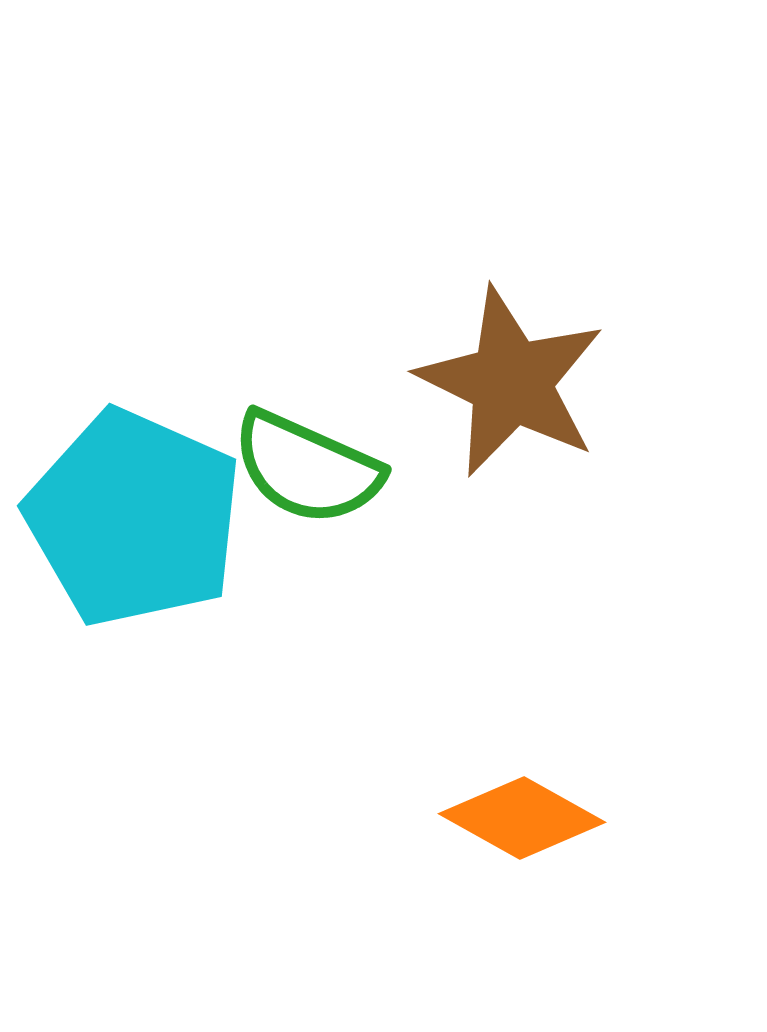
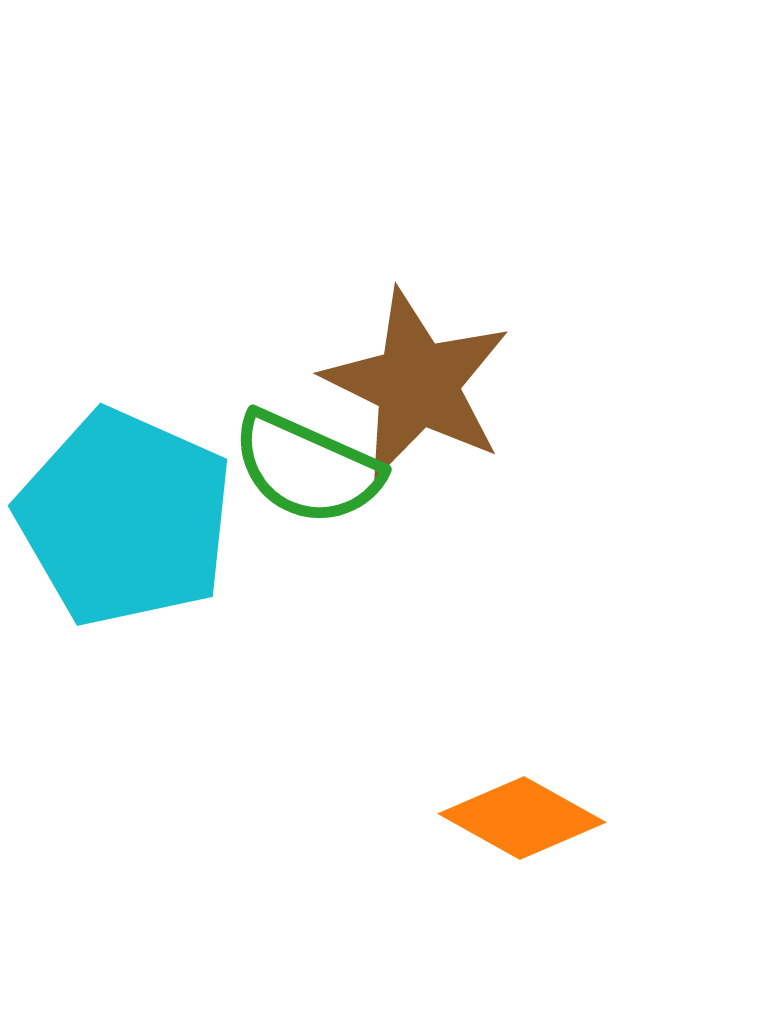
brown star: moved 94 px left, 2 px down
cyan pentagon: moved 9 px left
